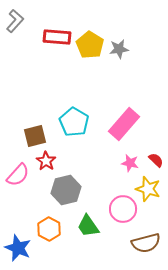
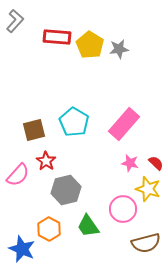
brown square: moved 1 px left, 6 px up
red semicircle: moved 3 px down
blue star: moved 4 px right, 1 px down
